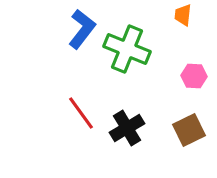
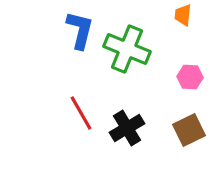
blue L-shape: moved 2 px left, 1 px down; rotated 24 degrees counterclockwise
pink hexagon: moved 4 px left, 1 px down
red line: rotated 6 degrees clockwise
